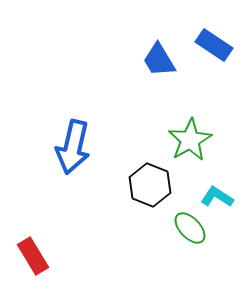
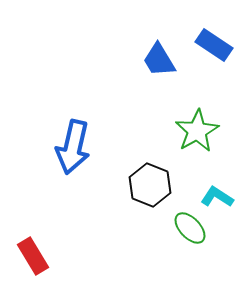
green star: moved 7 px right, 9 px up
